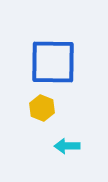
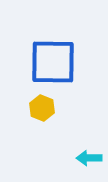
cyan arrow: moved 22 px right, 12 px down
